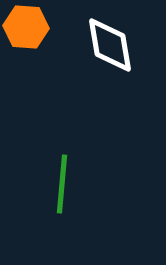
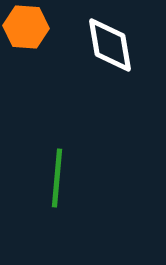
green line: moved 5 px left, 6 px up
